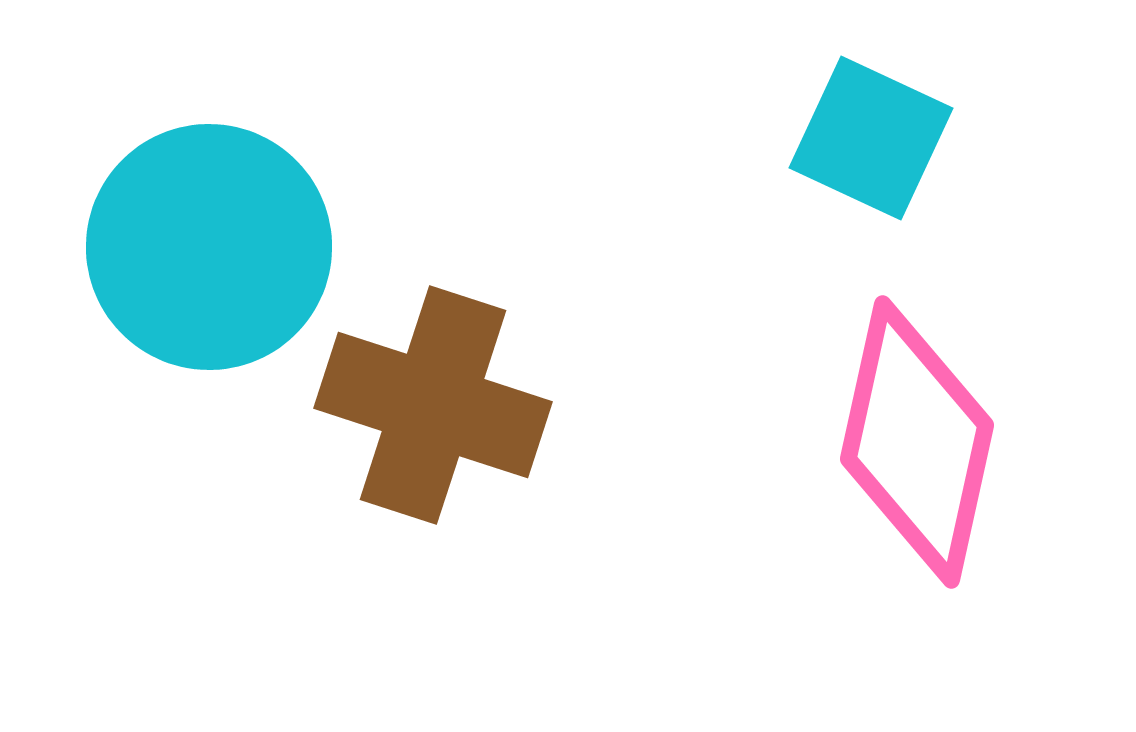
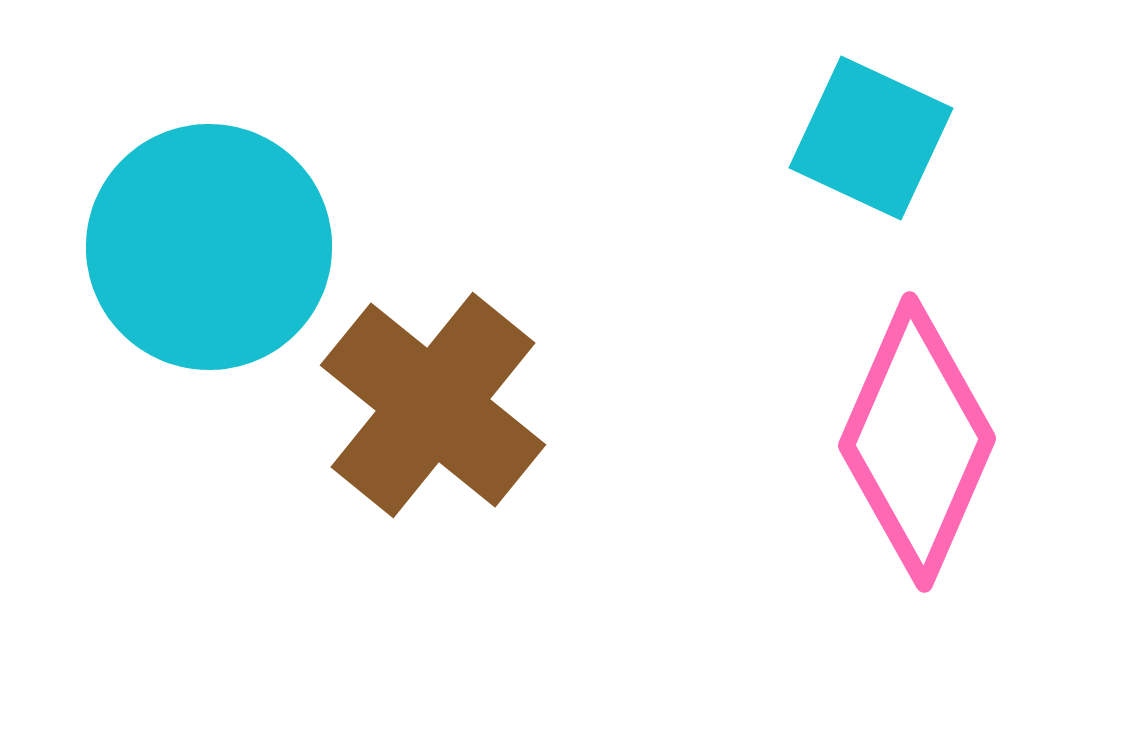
brown cross: rotated 21 degrees clockwise
pink diamond: rotated 11 degrees clockwise
